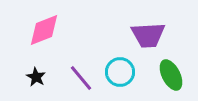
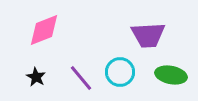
green ellipse: rotated 52 degrees counterclockwise
